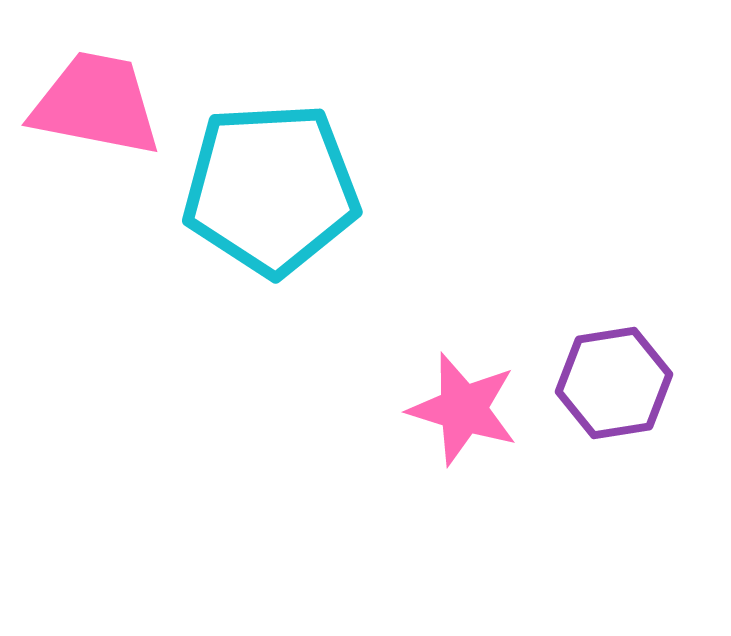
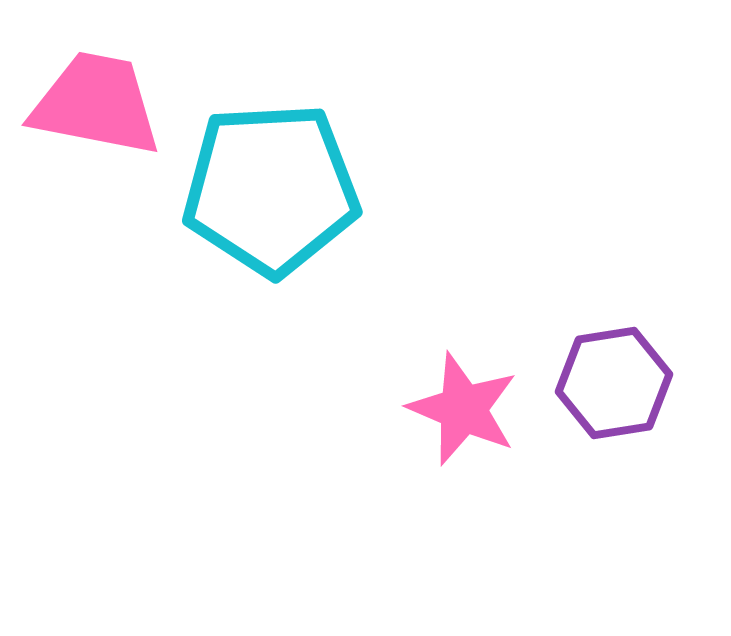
pink star: rotated 6 degrees clockwise
